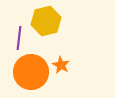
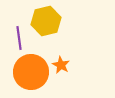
purple line: rotated 15 degrees counterclockwise
